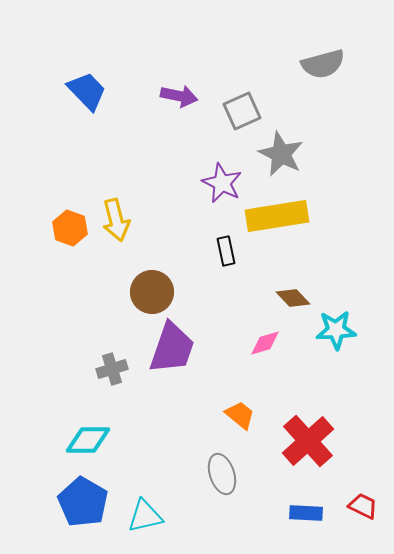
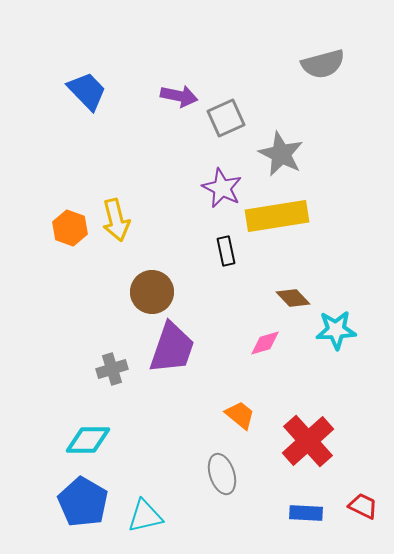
gray square: moved 16 px left, 7 px down
purple star: moved 5 px down
